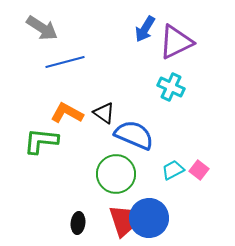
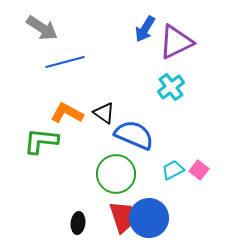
cyan cross: rotated 28 degrees clockwise
red trapezoid: moved 4 px up
